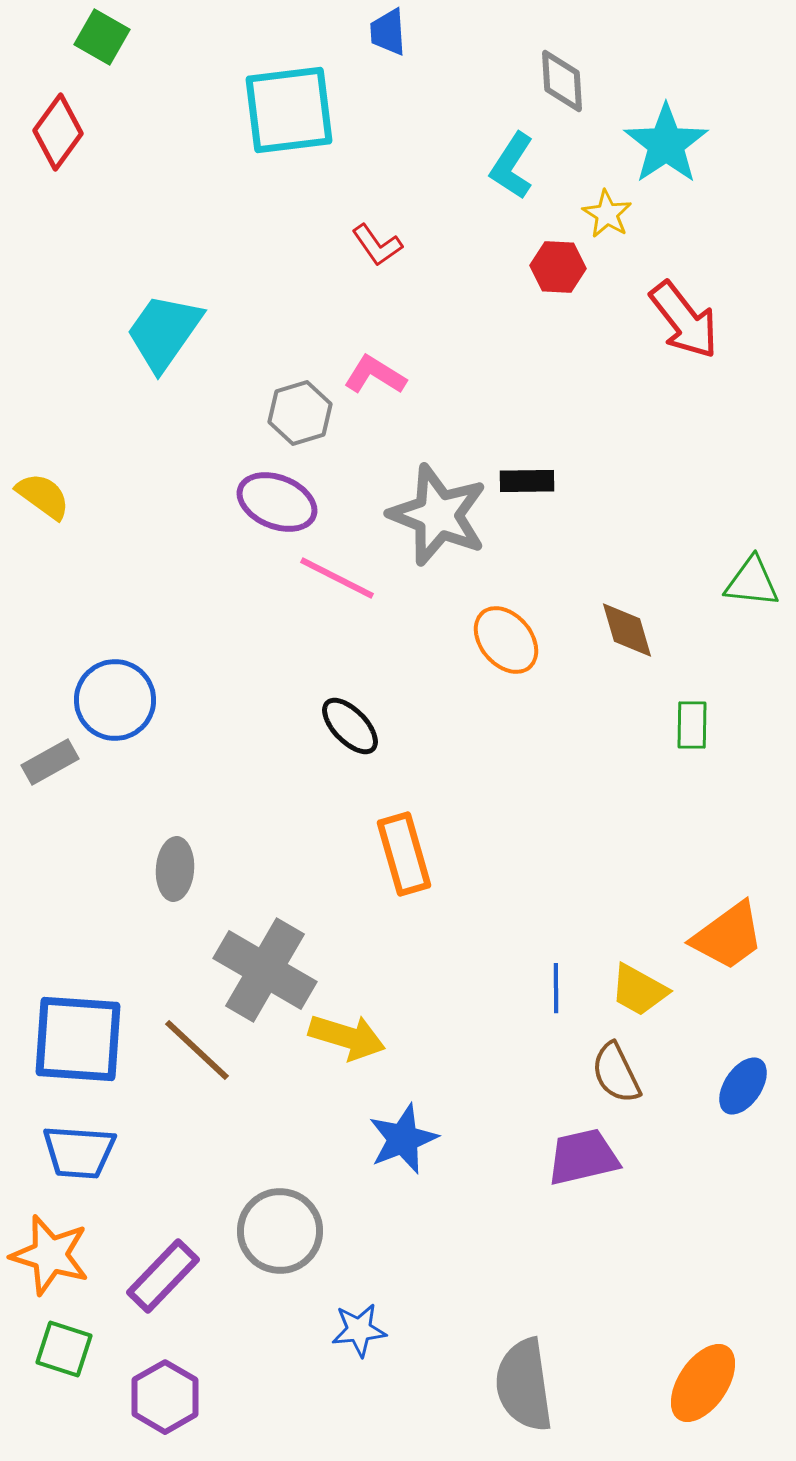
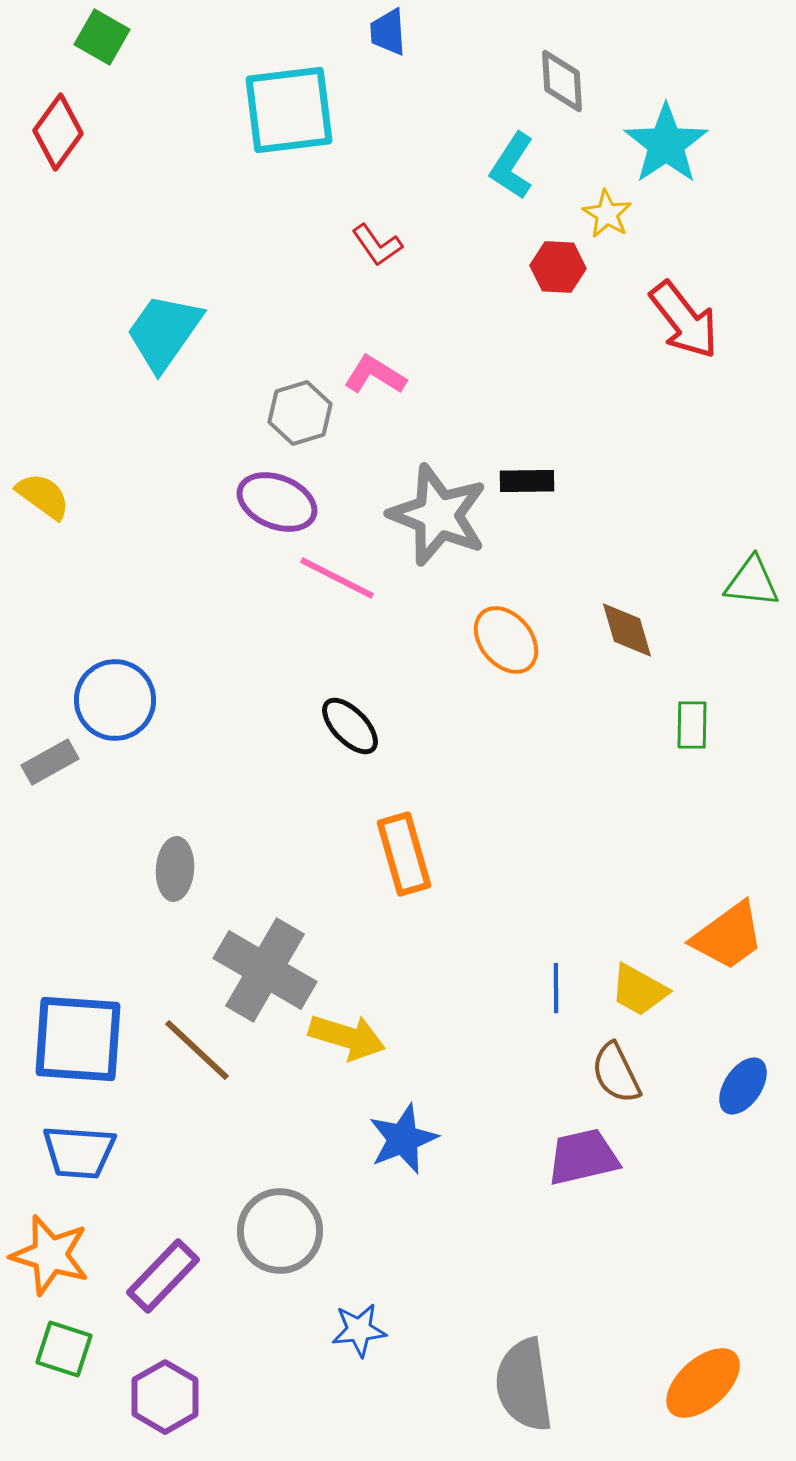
orange ellipse at (703, 1383): rotated 14 degrees clockwise
